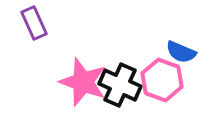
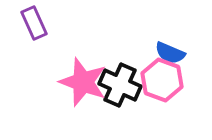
blue semicircle: moved 11 px left, 1 px down
